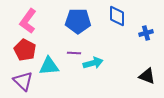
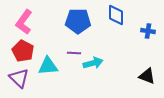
blue diamond: moved 1 px left, 1 px up
pink L-shape: moved 4 px left, 1 px down
blue cross: moved 2 px right, 2 px up; rotated 24 degrees clockwise
red pentagon: moved 2 px left, 1 px down
cyan triangle: moved 1 px left
purple triangle: moved 4 px left, 3 px up
